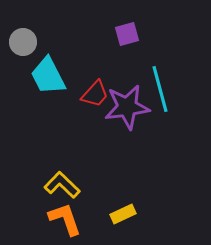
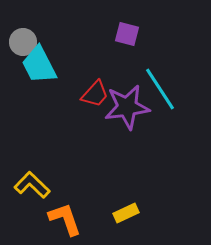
purple square: rotated 30 degrees clockwise
cyan trapezoid: moved 9 px left, 11 px up
cyan line: rotated 18 degrees counterclockwise
yellow L-shape: moved 30 px left
yellow rectangle: moved 3 px right, 1 px up
